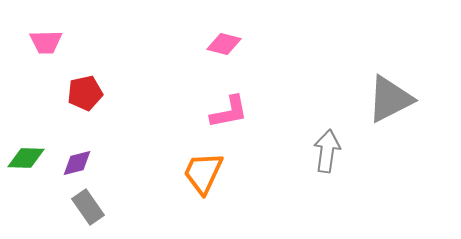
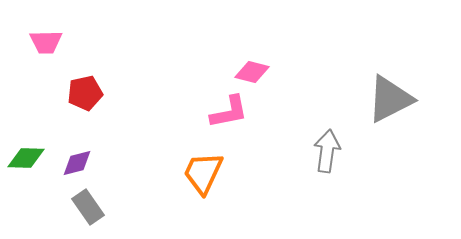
pink diamond: moved 28 px right, 28 px down
